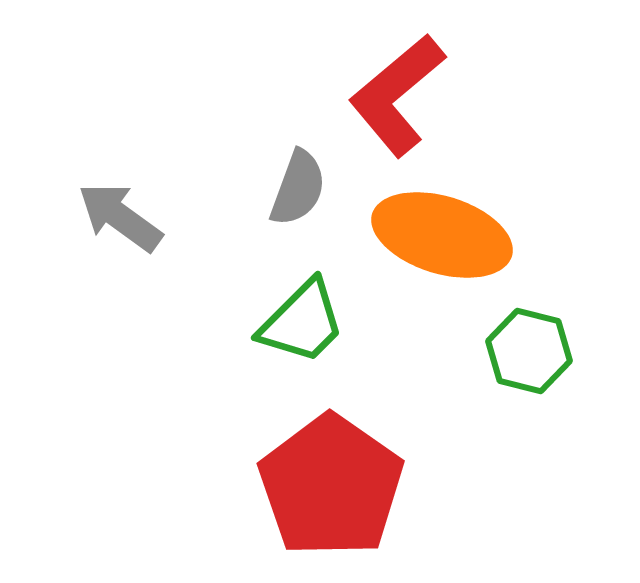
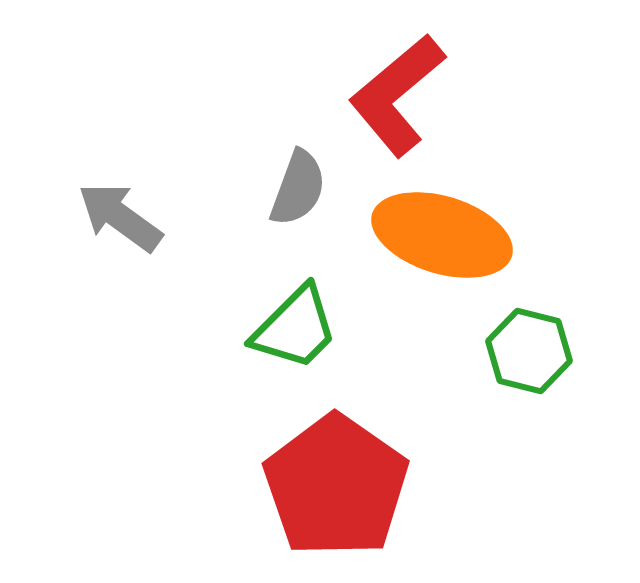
green trapezoid: moved 7 px left, 6 px down
red pentagon: moved 5 px right
